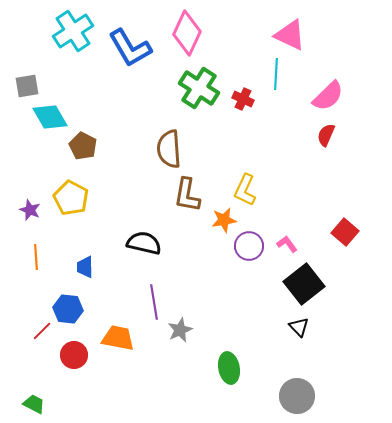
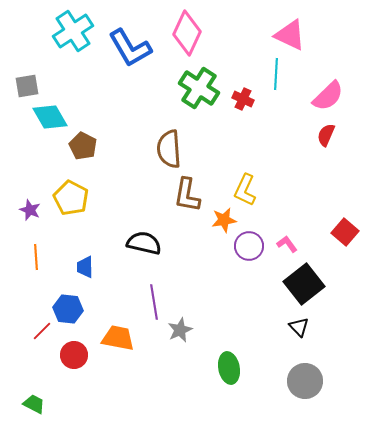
gray circle: moved 8 px right, 15 px up
